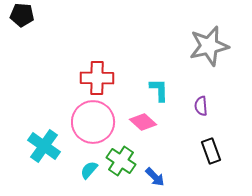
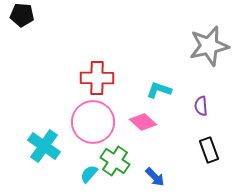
cyan L-shape: rotated 70 degrees counterclockwise
black rectangle: moved 2 px left, 1 px up
green cross: moved 6 px left
cyan semicircle: moved 4 px down
